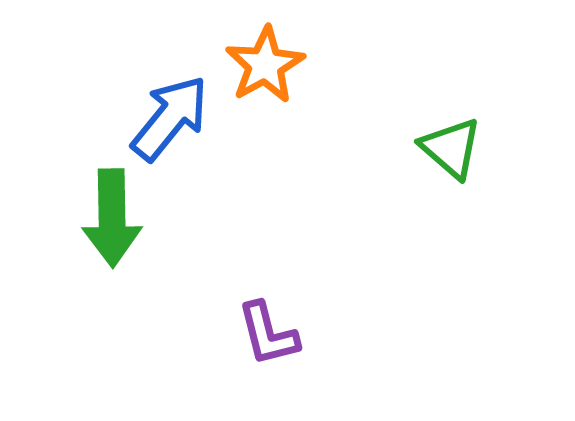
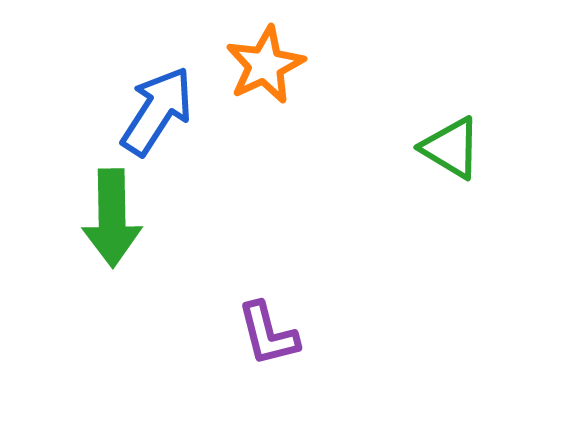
orange star: rotated 4 degrees clockwise
blue arrow: moved 13 px left, 7 px up; rotated 6 degrees counterclockwise
green triangle: rotated 10 degrees counterclockwise
